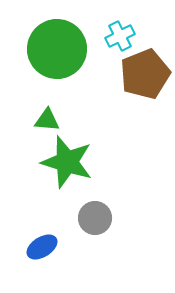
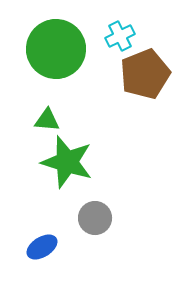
green circle: moved 1 px left
